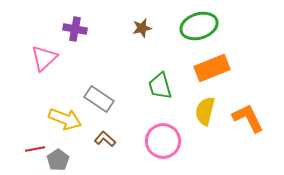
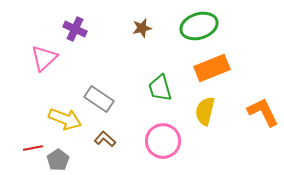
purple cross: rotated 15 degrees clockwise
green trapezoid: moved 2 px down
orange L-shape: moved 15 px right, 6 px up
red line: moved 2 px left, 1 px up
